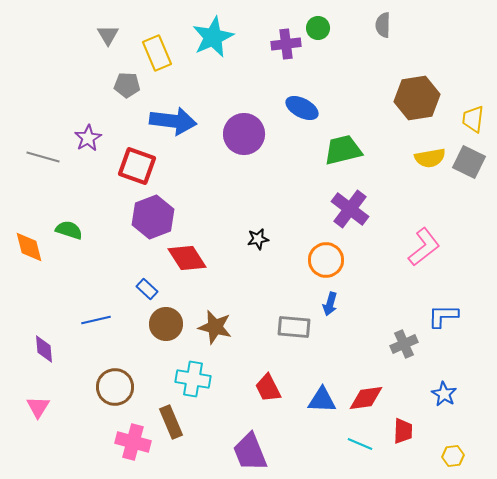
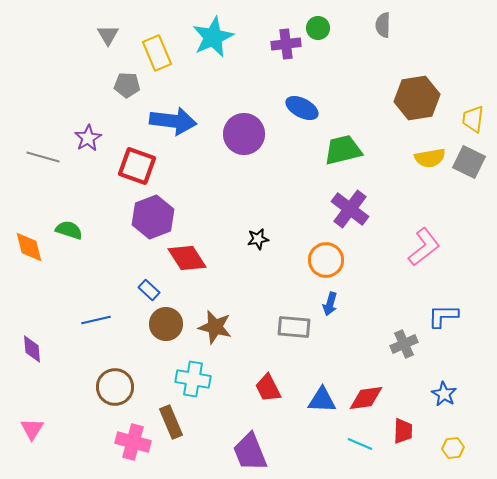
blue rectangle at (147, 289): moved 2 px right, 1 px down
purple diamond at (44, 349): moved 12 px left
pink triangle at (38, 407): moved 6 px left, 22 px down
yellow hexagon at (453, 456): moved 8 px up
